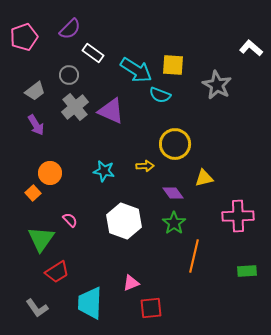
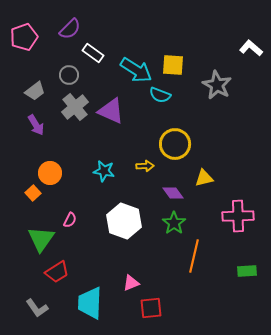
pink semicircle: rotated 70 degrees clockwise
